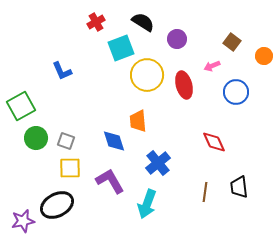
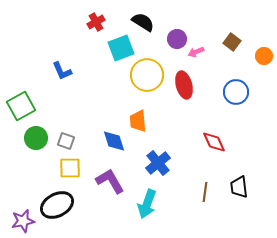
pink arrow: moved 16 px left, 14 px up
